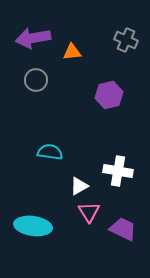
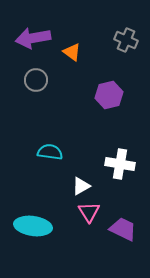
orange triangle: rotated 42 degrees clockwise
white cross: moved 2 px right, 7 px up
white triangle: moved 2 px right
